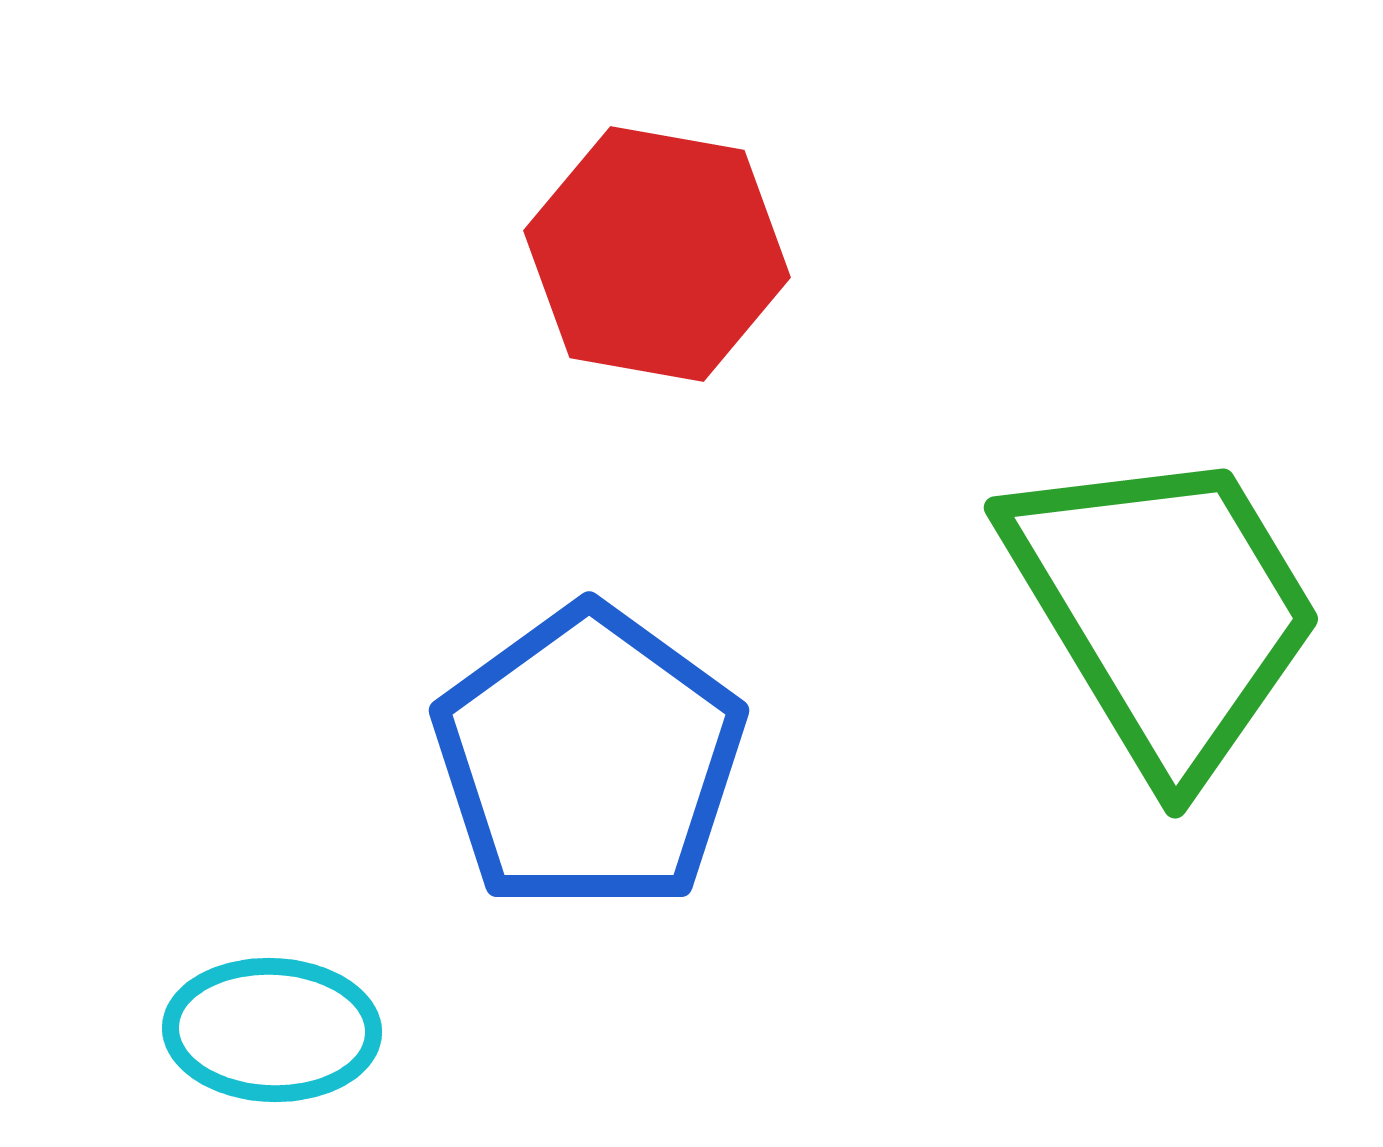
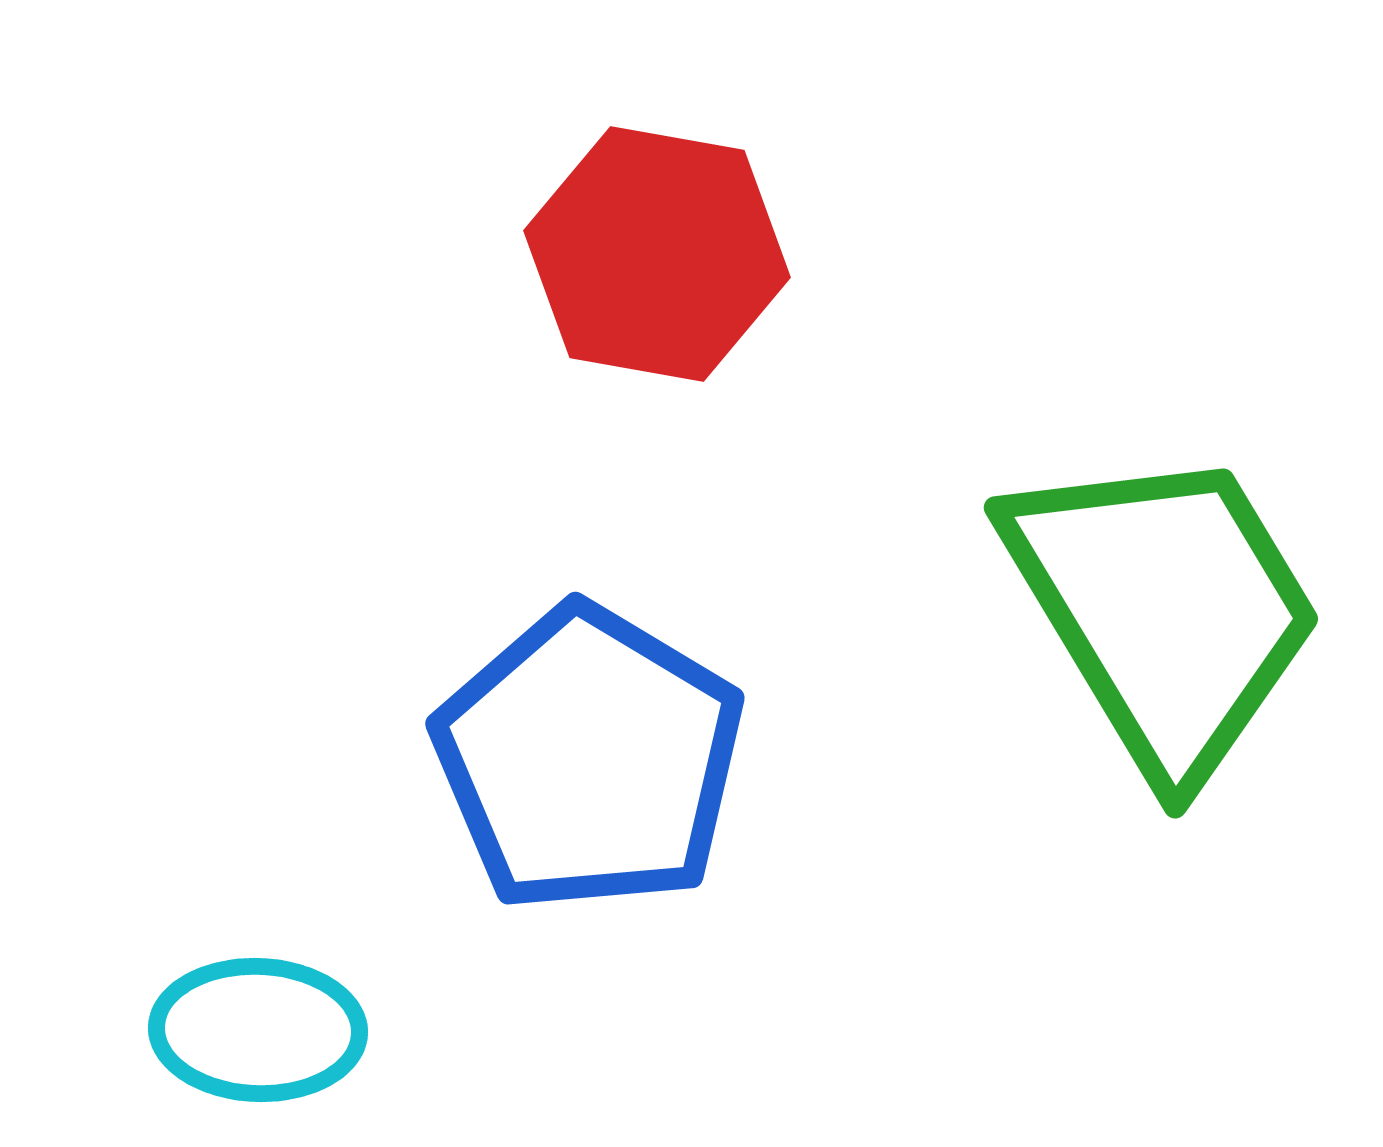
blue pentagon: rotated 5 degrees counterclockwise
cyan ellipse: moved 14 px left
